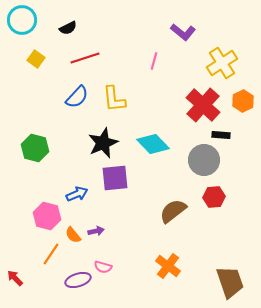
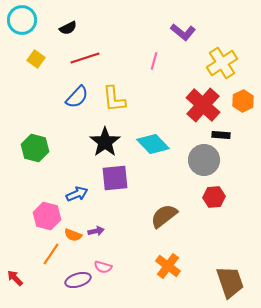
black star: moved 2 px right, 1 px up; rotated 12 degrees counterclockwise
brown semicircle: moved 9 px left, 5 px down
orange semicircle: rotated 30 degrees counterclockwise
